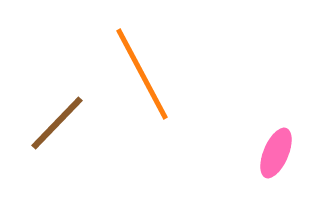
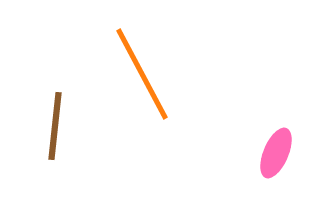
brown line: moved 2 px left, 3 px down; rotated 38 degrees counterclockwise
